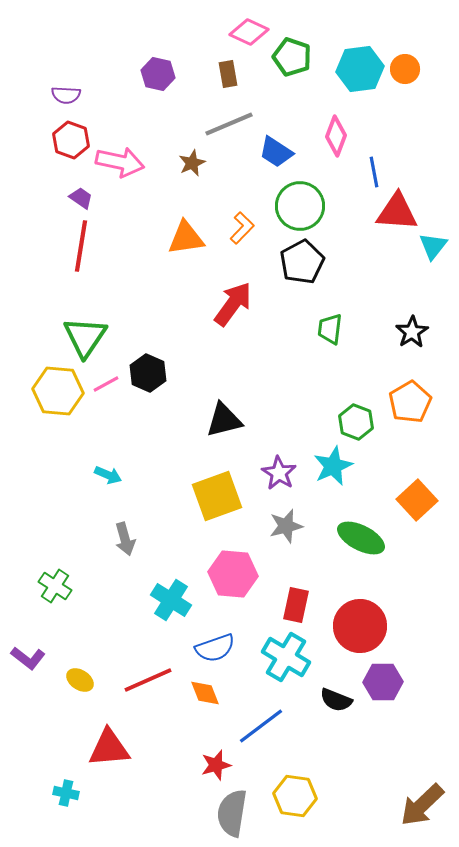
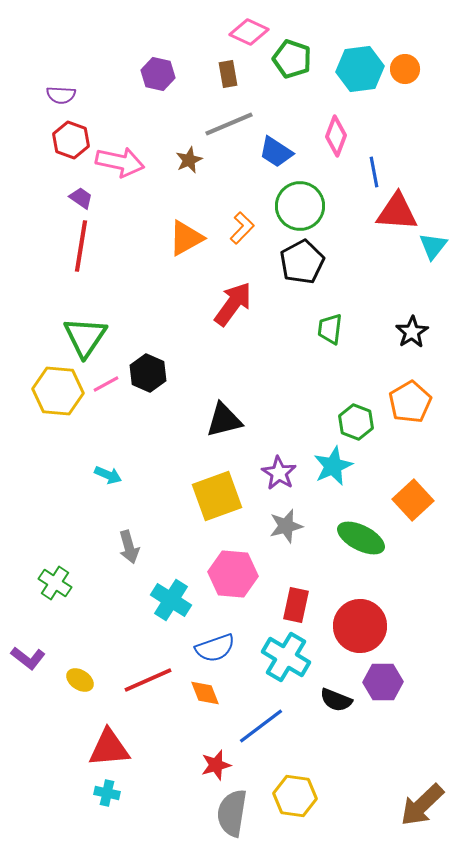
green pentagon at (292, 57): moved 2 px down
purple semicircle at (66, 95): moved 5 px left
brown star at (192, 163): moved 3 px left, 3 px up
orange triangle at (186, 238): rotated 21 degrees counterclockwise
orange square at (417, 500): moved 4 px left
gray arrow at (125, 539): moved 4 px right, 8 px down
green cross at (55, 586): moved 3 px up
cyan cross at (66, 793): moved 41 px right
